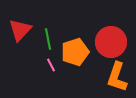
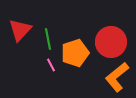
orange pentagon: moved 1 px down
orange L-shape: rotated 32 degrees clockwise
